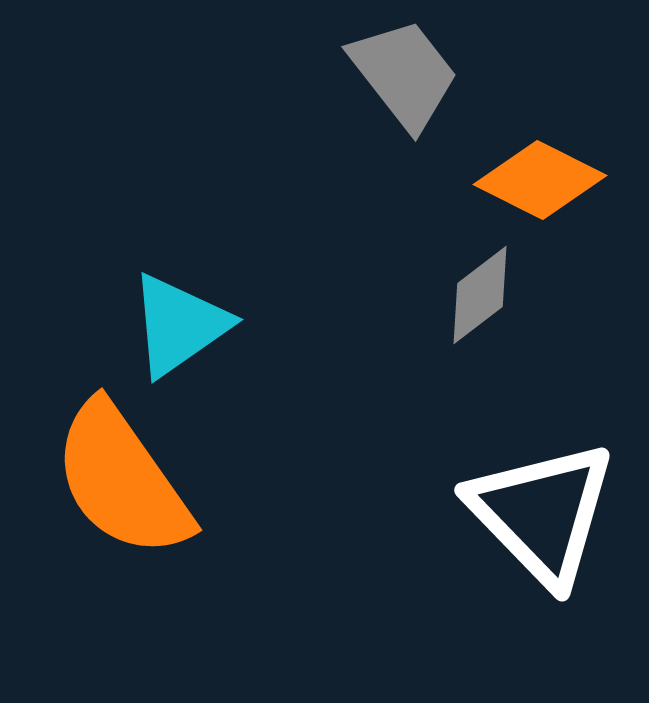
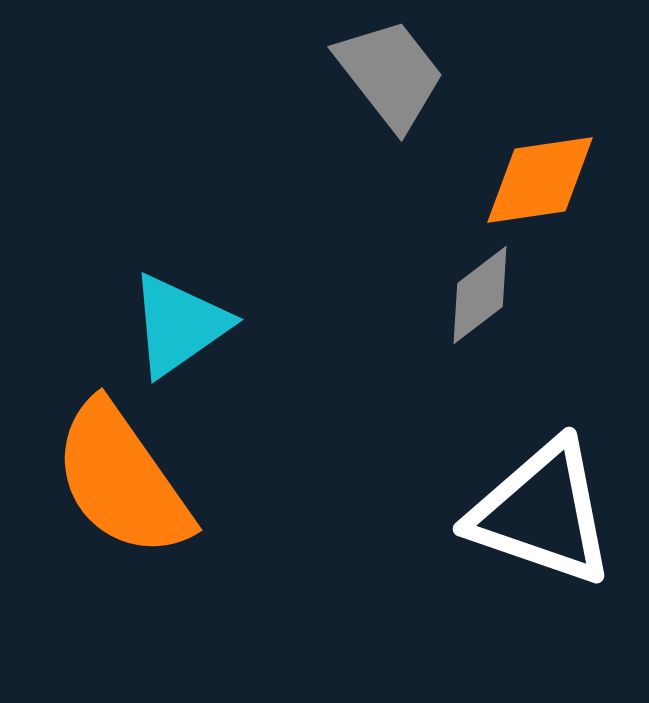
gray trapezoid: moved 14 px left
orange diamond: rotated 35 degrees counterclockwise
white triangle: rotated 27 degrees counterclockwise
